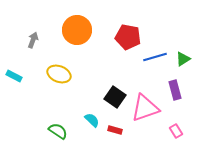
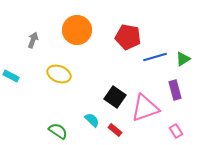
cyan rectangle: moved 3 px left
red rectangle: rotated 24 degrees clockwise
